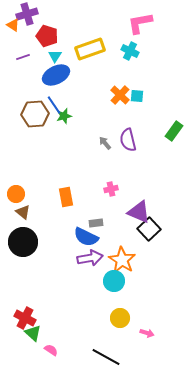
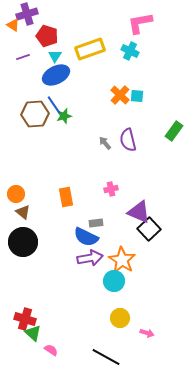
red cross: moved 1 px down; rotated 10 degrees counterclockwise
